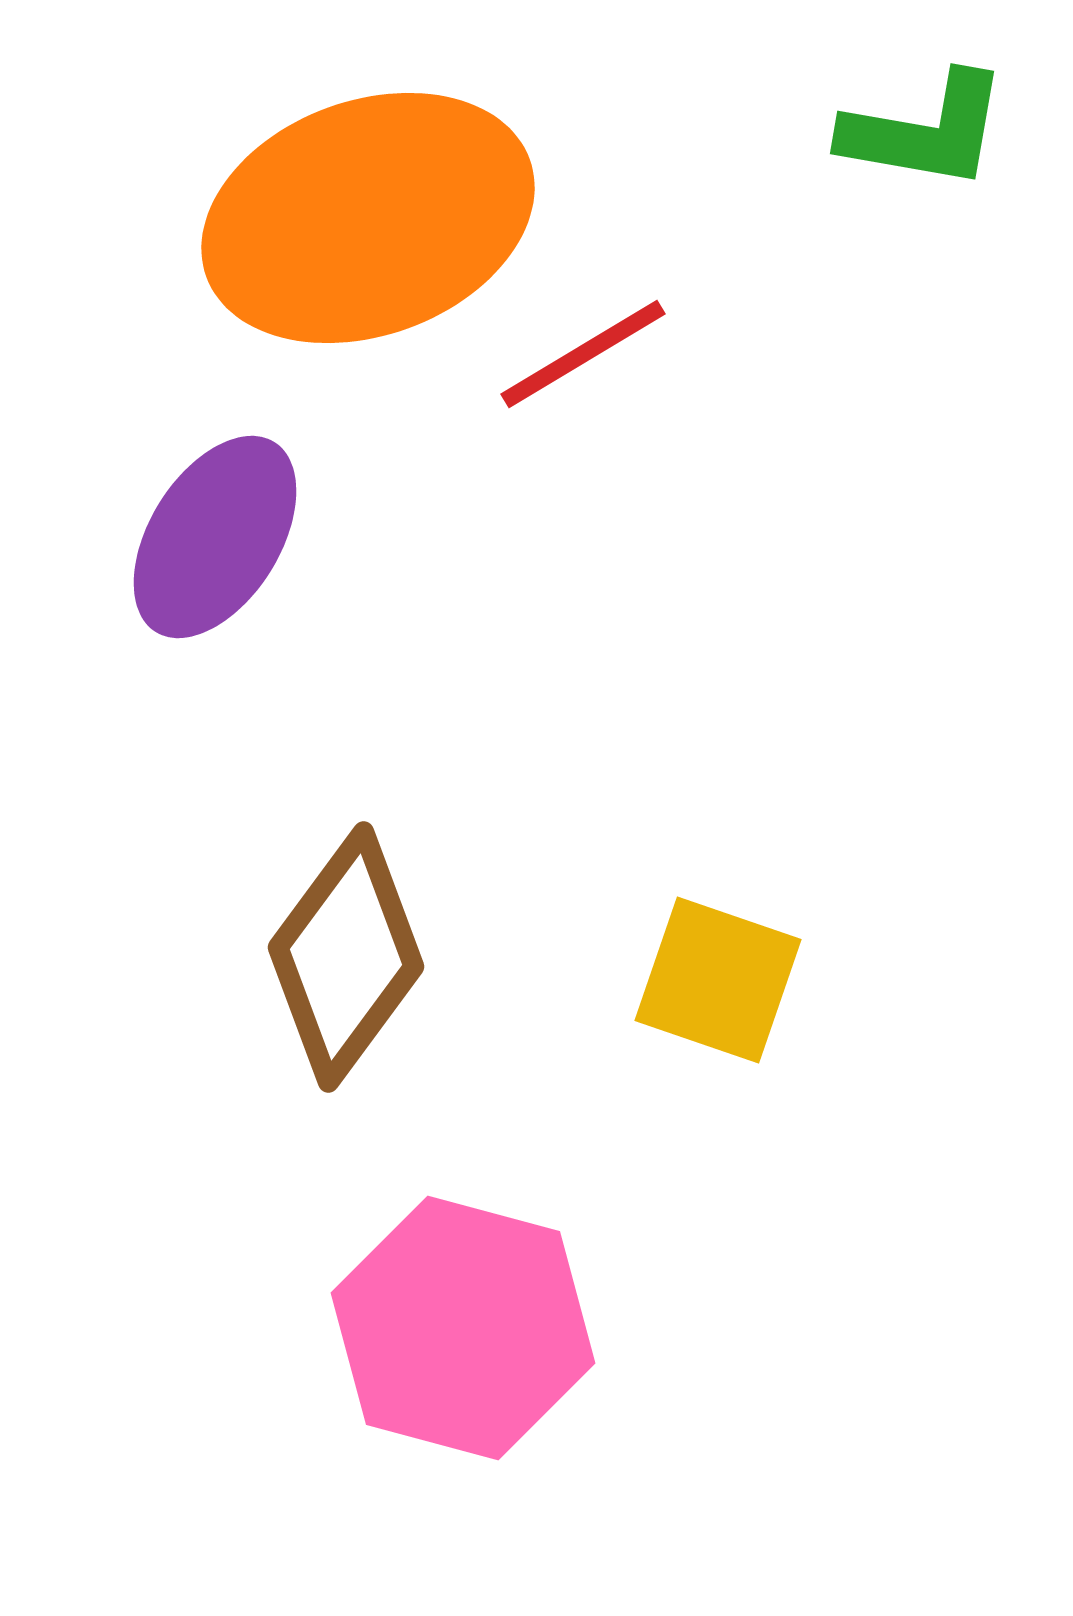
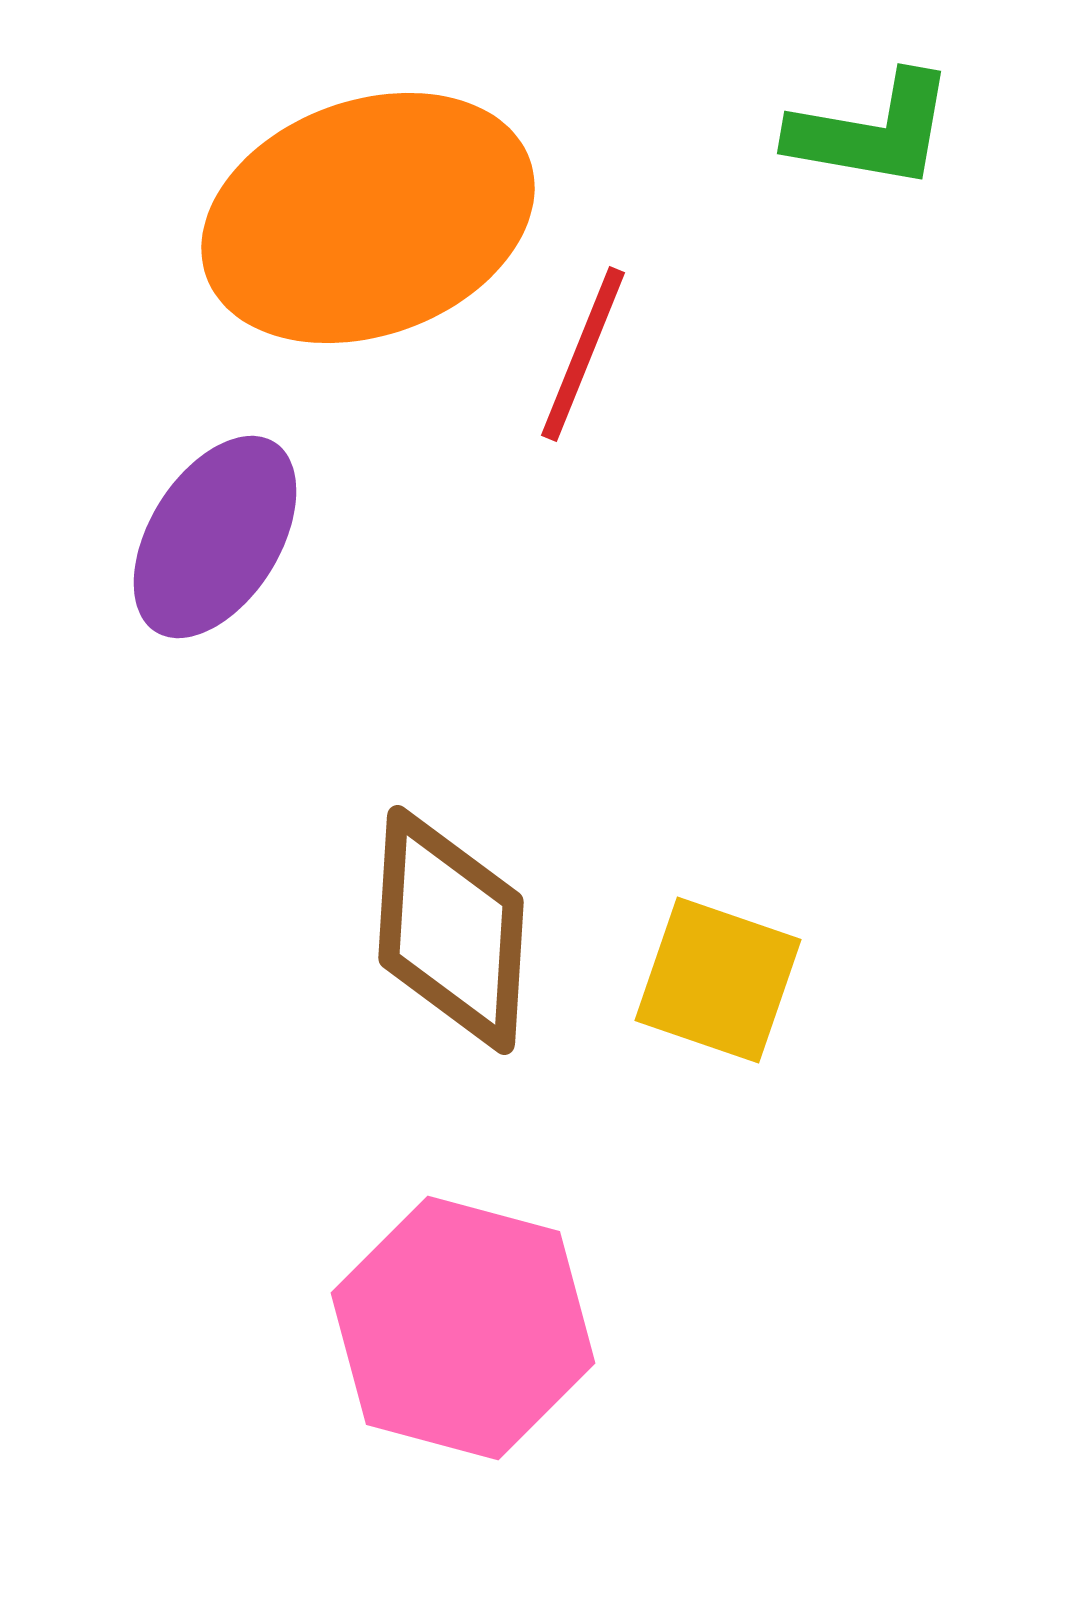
green L-shape: moved 53 px left
red line: rotated 37 degrees counterclockwise
brown diamond: moved 105 px right, 27 px up; rotated 33 degrees counterclockwise
